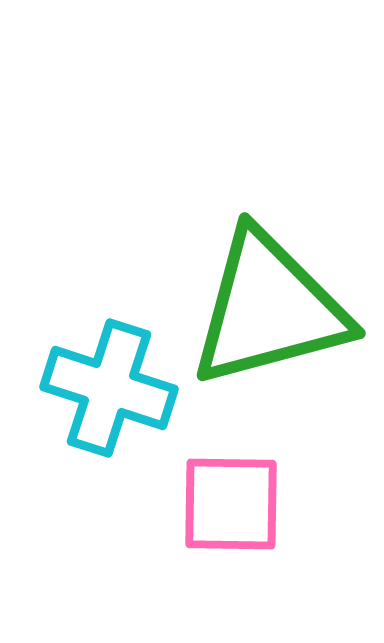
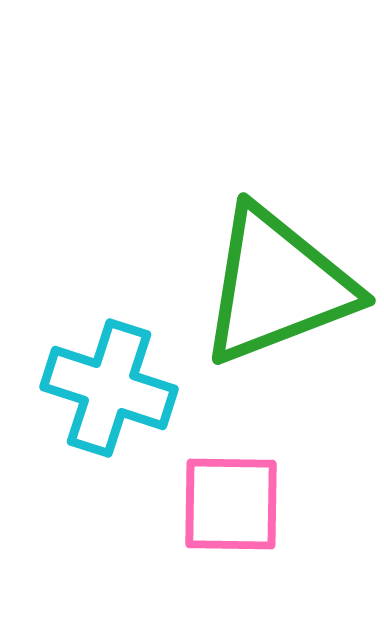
green triangle: moved 8 px right, 23 px up; rotated 6 degrees counterclockwise
